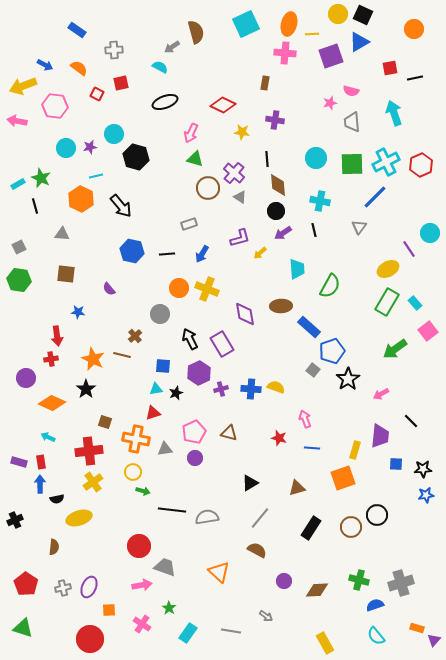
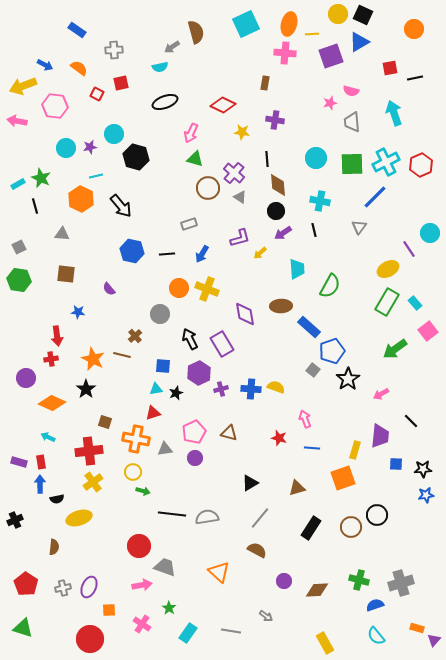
cyan semicircle at (160, 67): rotated 140 degrees clockwise
black line at (172, 510): moved 4 px down
